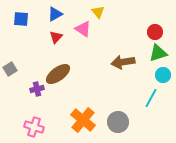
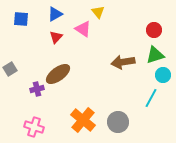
red circle: moved 1 px left, 2 px up
green triangle: moved 3 px left, 2 px down
